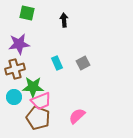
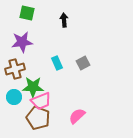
purple star: moved 3 px right, 2 px up
